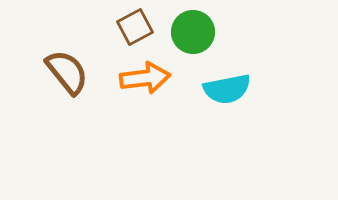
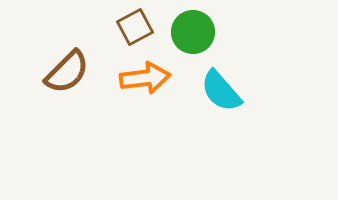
brown semicircle: rotated 84 degrees clockwise
cyan semicircle: moved 6 px left, 2 px down; rotated 60 degrees clockwise
